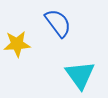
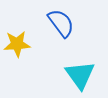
blue semicircle: moved 3 px right
